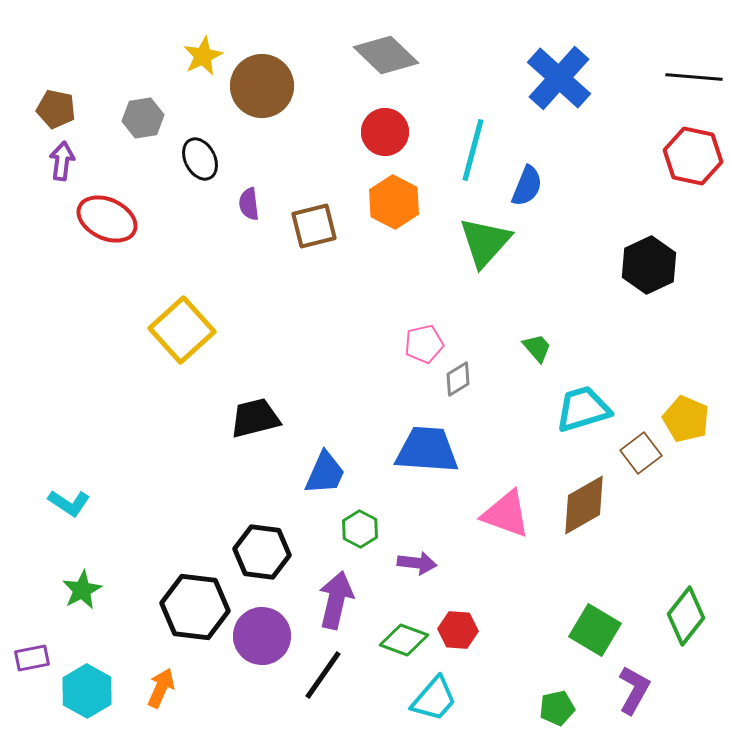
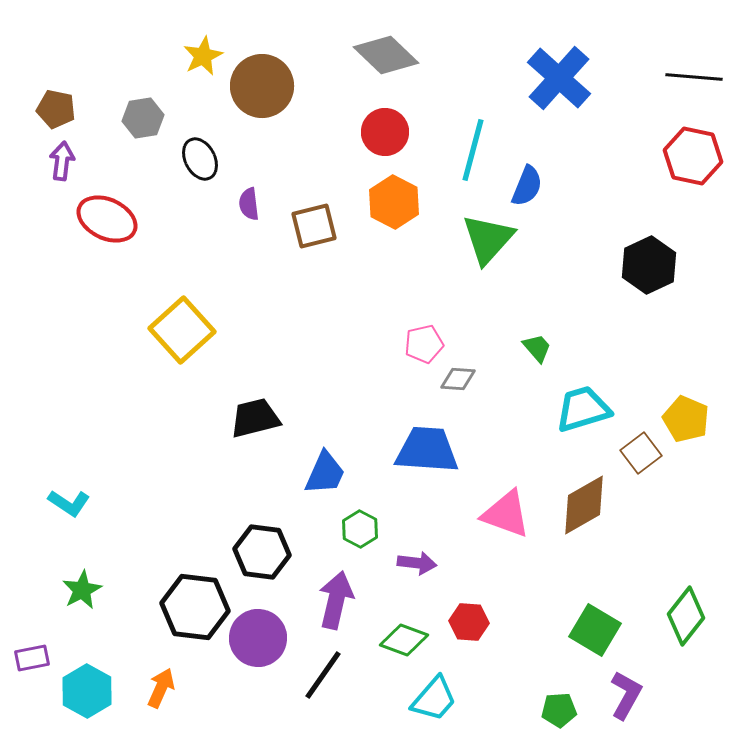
green triangle at (485, 242): moved 3 px right, 3 px up
gray diamond at (458, 379): rotated 36 degrees clockwise
red hexagon at (458, 630): moved 11 px right, 8 px up
purple circle at (262, 636): moved 4 px left, 2 px down
purple L-shape at (634, 690): moved 8 px left, 5 px down
green pentagon at (557, 708): moved 2 px right, 2 px down; rotated 8 degrees clockwise
